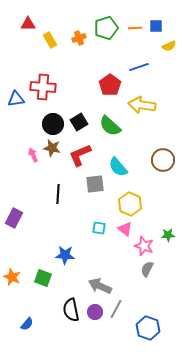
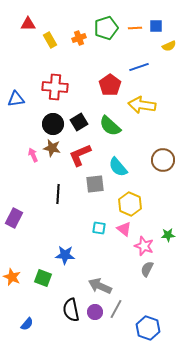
red cross: moved 12 px right
pink triangle: moved 1 px left
